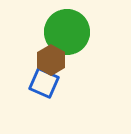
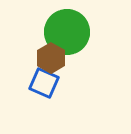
brown hexagon: moved 2 px up
